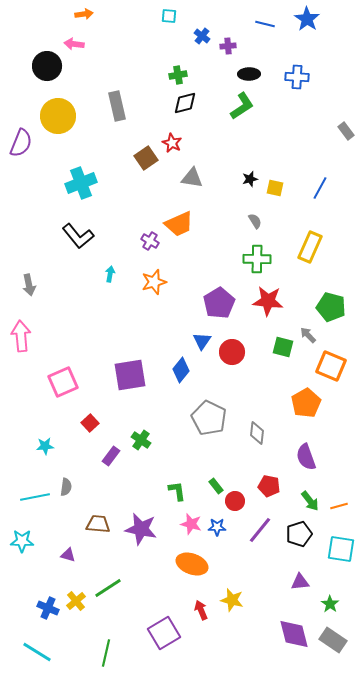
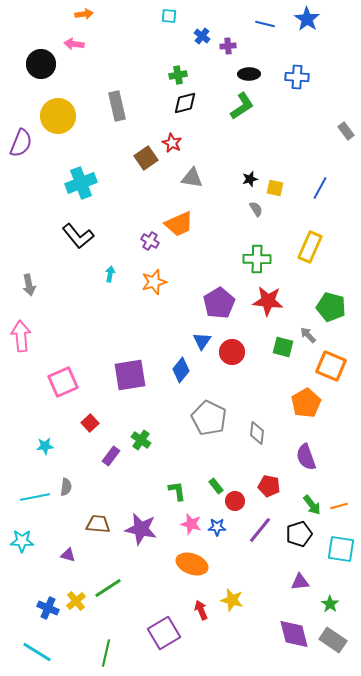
black circle at (47, 66): moved 6 px left, 2 px up
gray semicircle at (255, 221): moved 1 px right, 12 px up
green arrow at (310, 501): moved 2 px right, 4 px down
